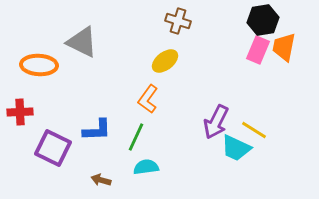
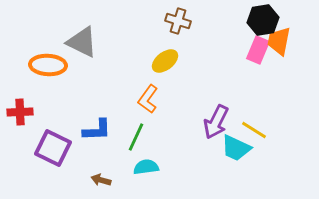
orange trapezoid: moved 5 px left, 6 px up
orange ellipse: moved 9 px right
